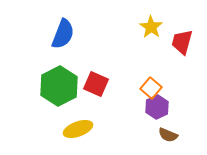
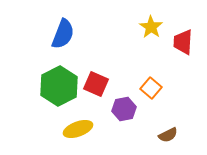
red trapezoid: moved 1 px right; rotated 12 degrees counterclockwise
purple hexagon: moved 33 px left, 2 px down; rotated 15 degrees clockwise
brown semicircle: rotated 48 degrees counterclockwise
